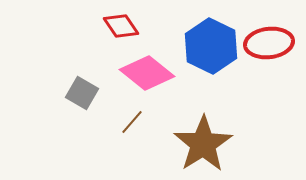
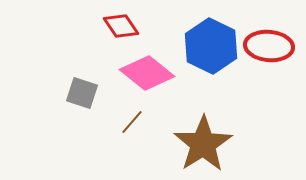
red ellipse: moved 3 px down; rotated 12 degrees clockwise
gray square: rotated 12 degrees counterclockwise
